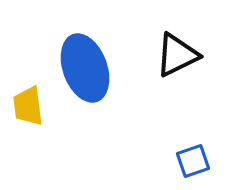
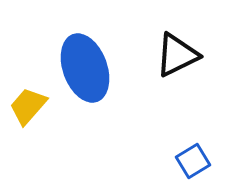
yellow trapezoid: rotated 48 degrees clockwise
blue square: rotated 12 degrees counterclockwise
